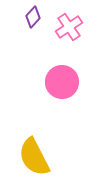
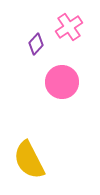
purple diamond: moved 3 px right, 27 px down
yellow semicircle: moved 5 px left, 3 px down
